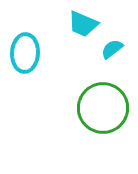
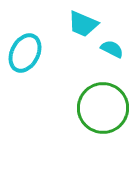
cyan semicircle: rotated 65 degrees clockwise
cyan ellipse: rotated 24 degrees clockwise
